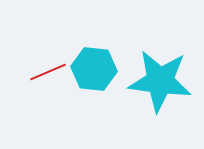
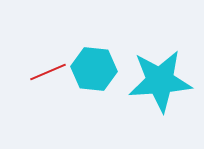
cyan star: rotated 12 degrees counterclockwise
